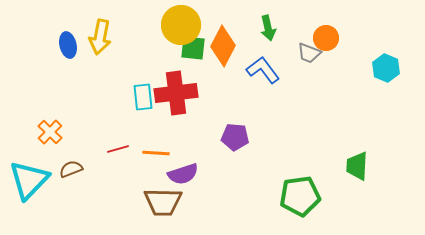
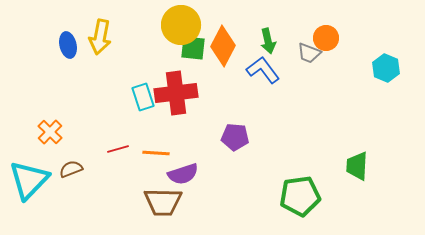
green arrow: moved 13 px down
cyan rectangle: rotated 12 degrees counterclockwise
